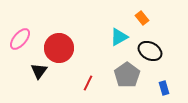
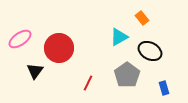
pink ellipse: rotated 15 degrees clockwise
black triangle: moved 4 px left
